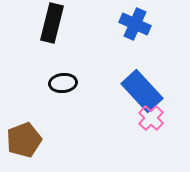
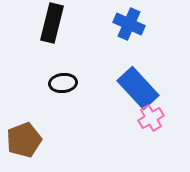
blue cross: moved 6 px left
blue rectangle: moved 4 px left, 3 px up
pink cross: rotated 15 degrees clockwise
